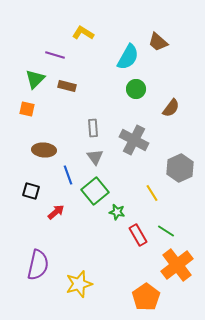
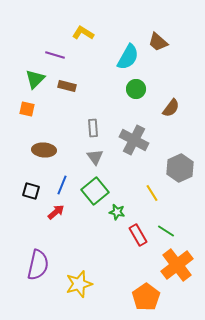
blue line: moved 6 px left, 10 px down; rotated 42 degrees clockwise
